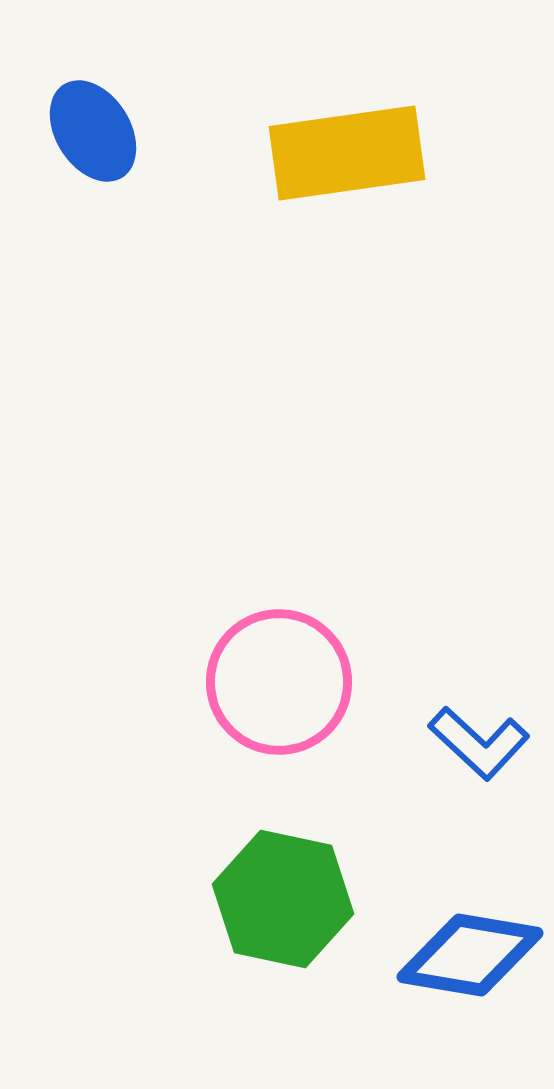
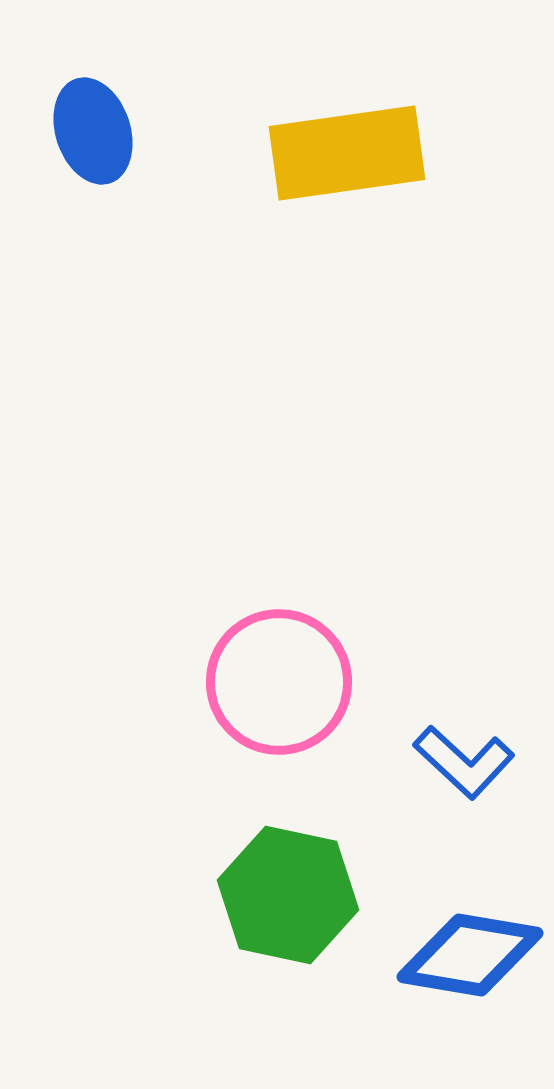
blue ellipse: rotated 14 degrees clockwise
blue L-shape: moved 15 px left, 19 px down
green hexagon: moved 5 px right, 4 px up
